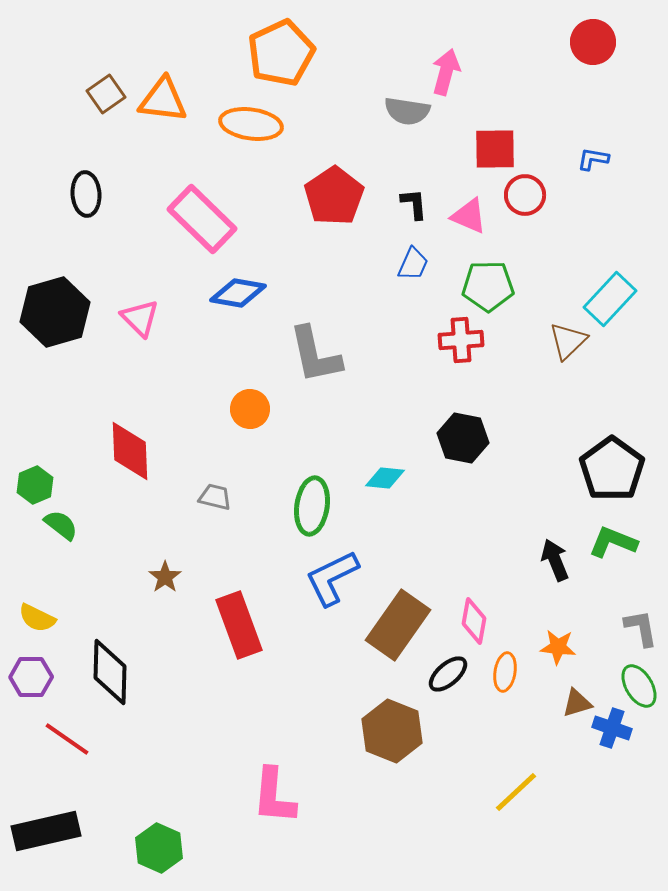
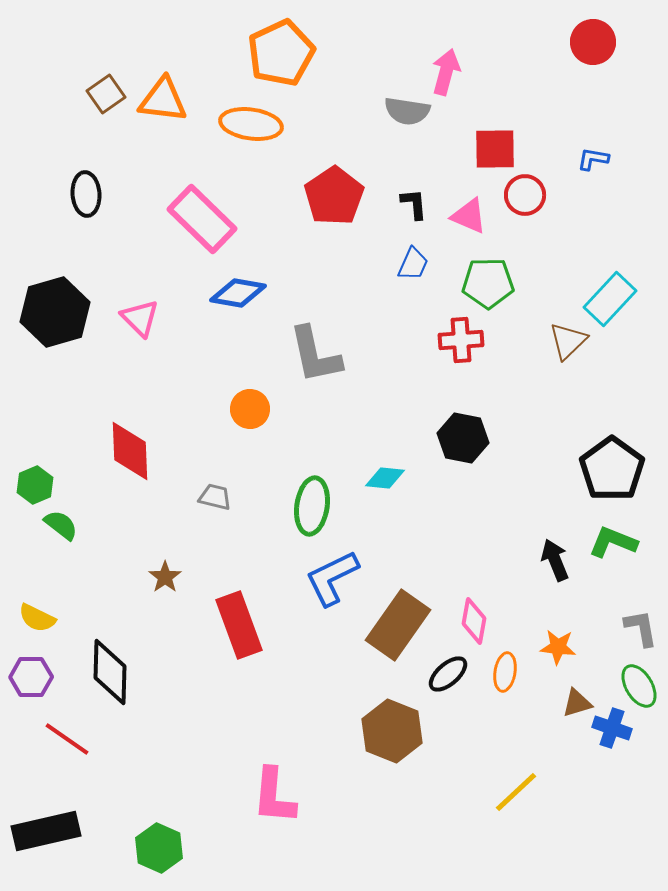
green pentagon at (488, 286): moved 3 px up
